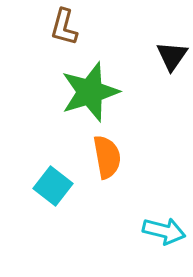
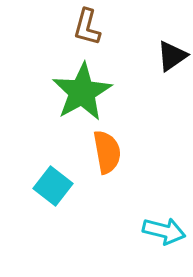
brown L-shape: moved 23 px right
black triangle: rotated 20 degrees clockwise
green star: moved 8 px left; rotated 12 degrees counterclockwise
orange semicircle: moved 5 px up
